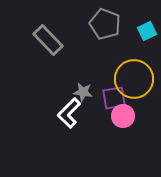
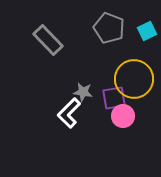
gray pentagon: moved 4 px right, 4 px down
